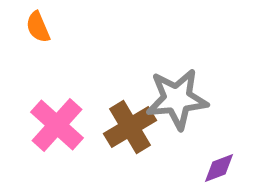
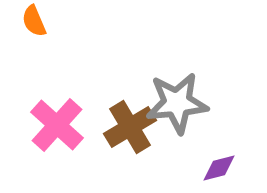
orange semicircle: moved 4 px left, 6 px up
gray star: moved 4 px down
purple diamond: rotated 6 degrees clockwise
